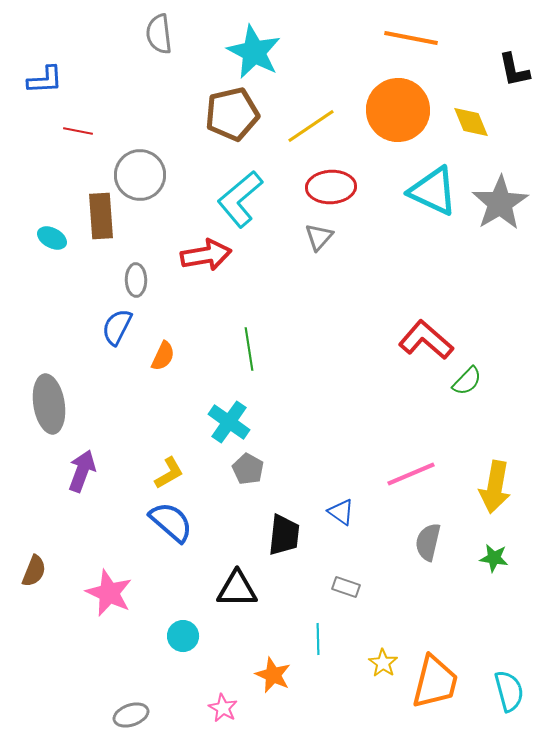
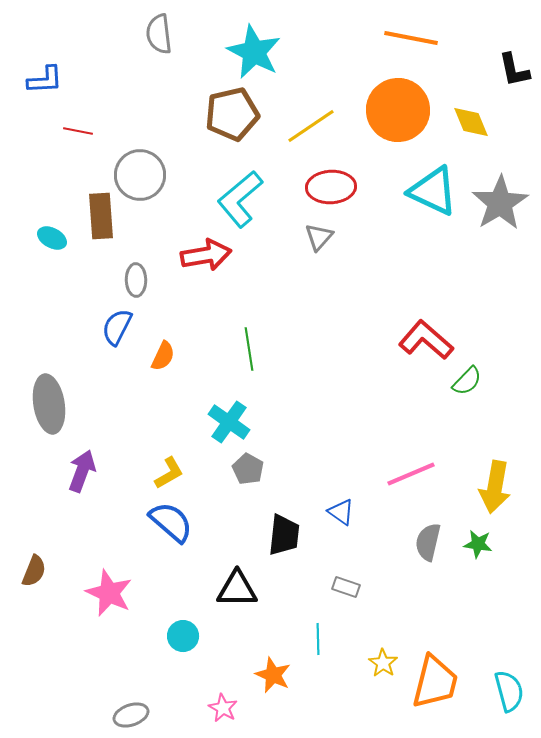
green star at (494, 558): moved 16 px left, 14 px up
